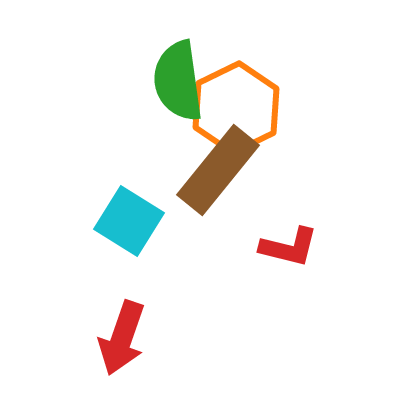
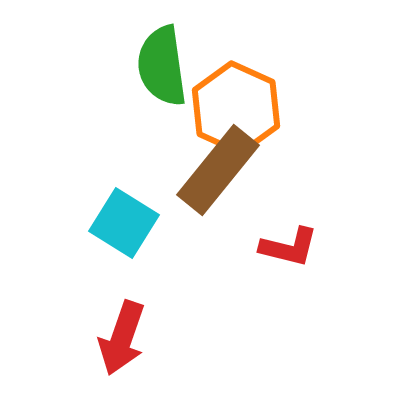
green semicircle: moved 16 px left, 15 px up
orange hexagon: rotated 10 degrees counterclockwise
cyan square: moved 5 px left, 2 px down
